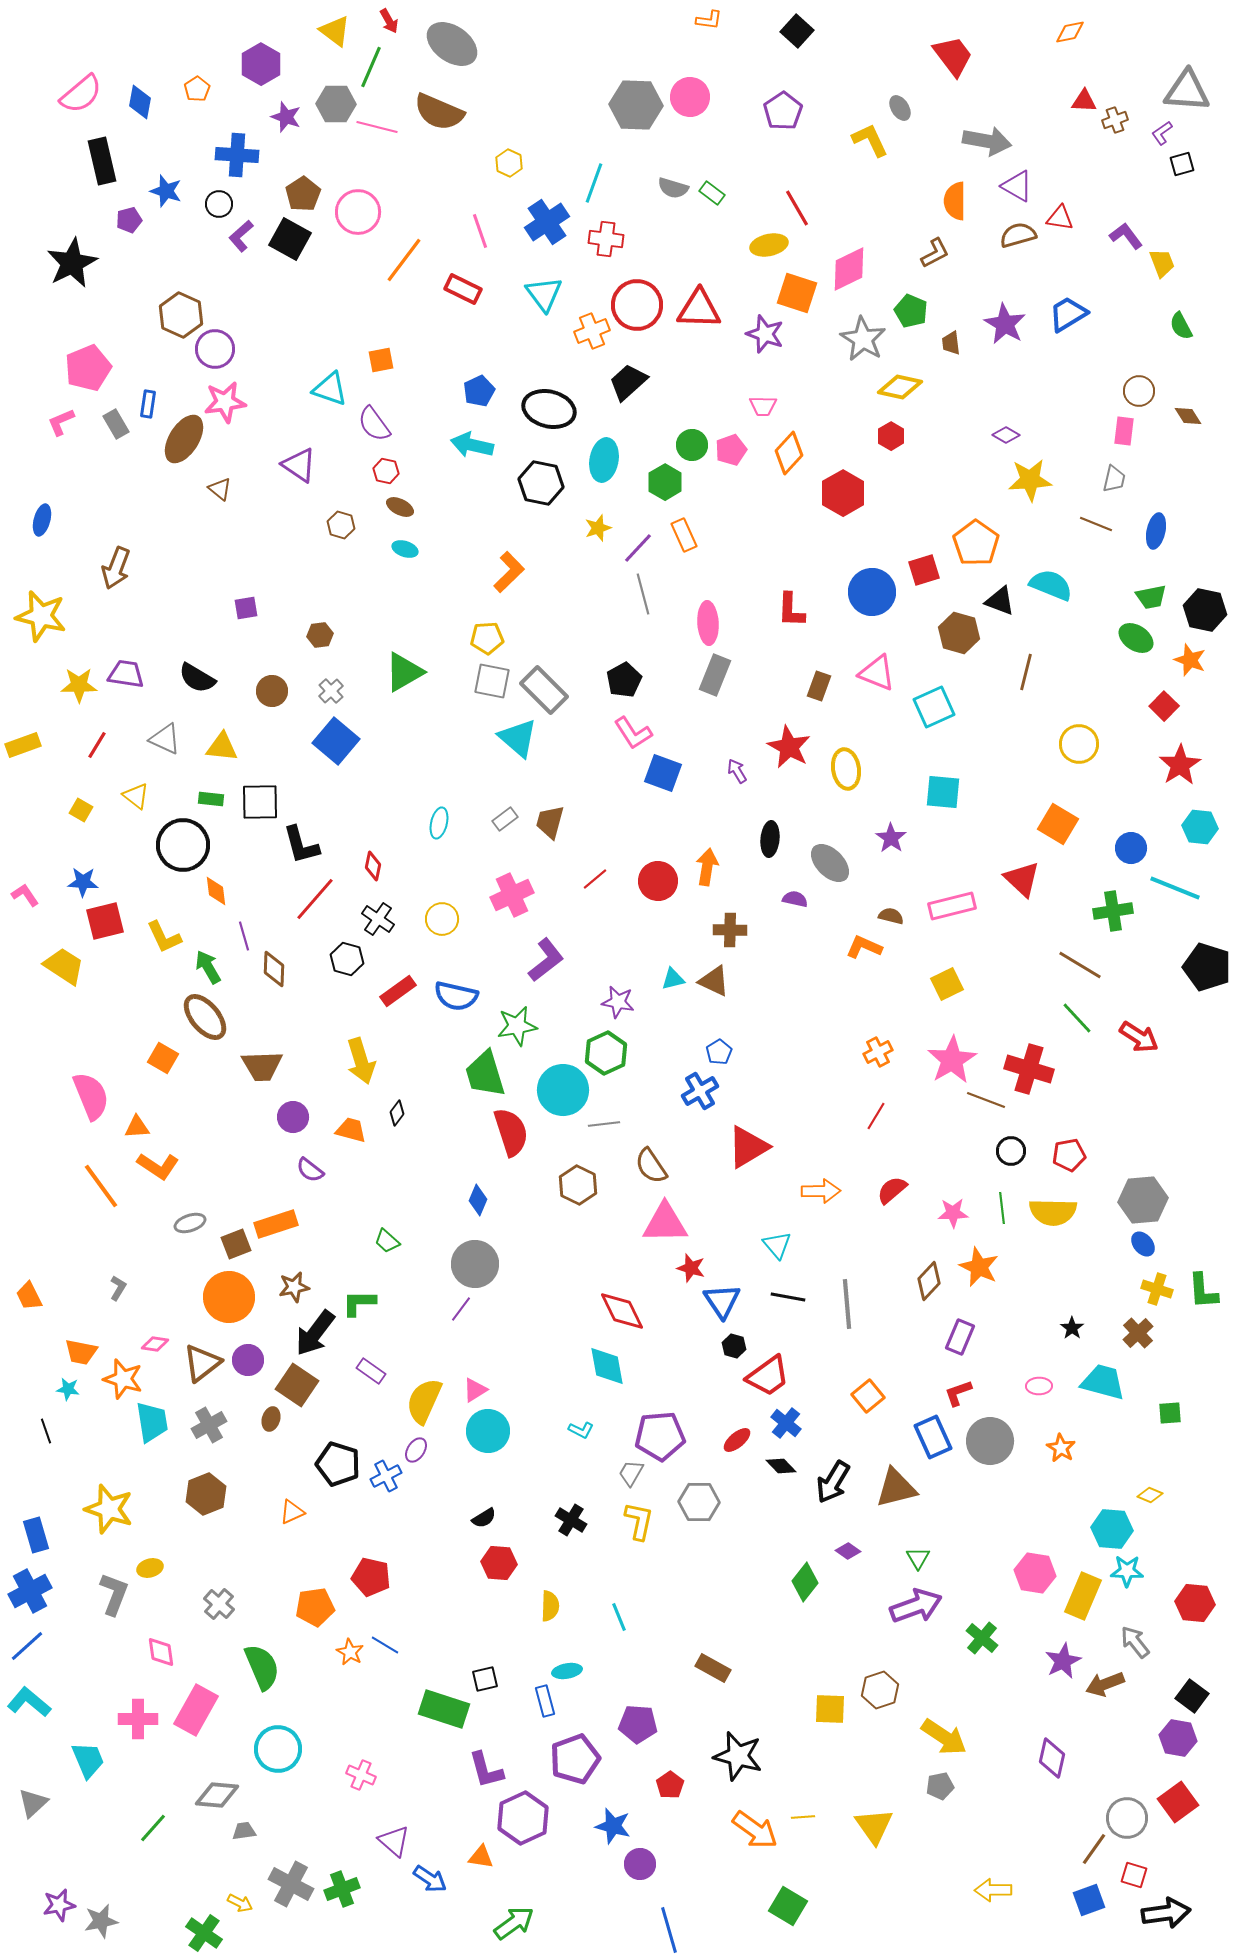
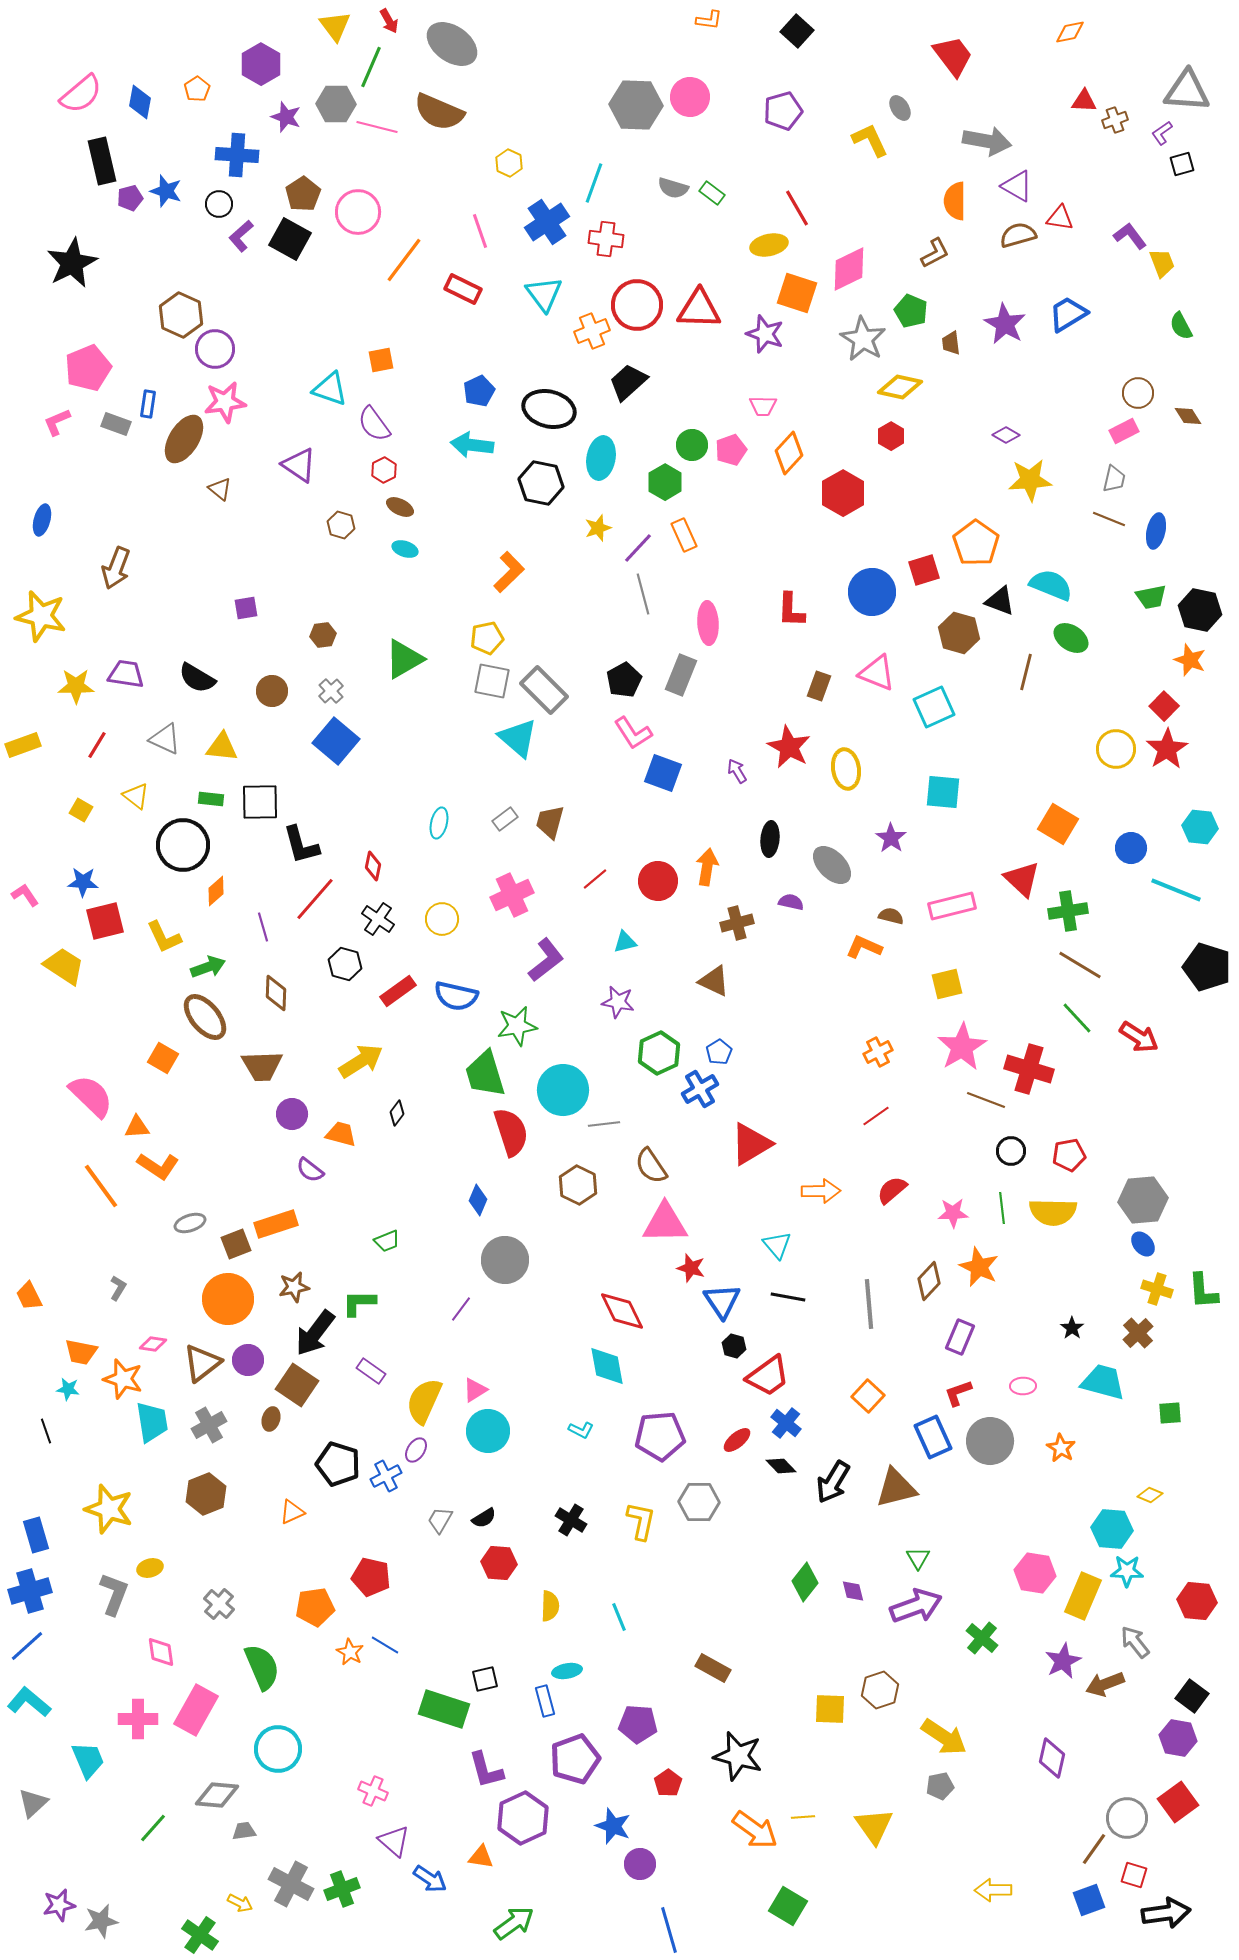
yellow triangle at (335, 31): moved 5 px up; rotated 16 degrees clockwise
purple pentagon at (783, 111): rotated 18 degrees clockwise
purple pentagon at (129, 220): moved 1 px right, 22 px up
purple L-shape at (1126, 236): moved 4 px right
brown circle at (1139, 391): moved 1 px left, 2 px down
pink L-shape at (61, 422): moved 4 px left
gray rectangle at (116, 424): rotated 40 degrees counterclockwise
pink rectangle at (1124, 431): rotated 56 degrees clockwise
cyan arrow at (472, 445): rotated 6 degrees counterclockwise
cyan ellipse at (604, 460): moved 3 px left, 2 px up
red hexagon at (386, 471): moved 2 px left, 1 px up; rotated 20 degrees clockwise
brown line at (1096, 524): moved 13 px right, 5 px up
black hexagon at (1205, 610): moved 5 px left
brown hexagon at (320, 635): moved 3 px right
yellow pentagon at (487, 638): rotated 8 degrees counterclockwise
green ellipse at (1136, 638): moved 65 px left
green triangle at (404, 672): moved 13 px up
gray rectangle at (715, 675): moved 34 px left
yellow star at (79, 685): moved 3 px left, 1 px down
yellow circle at (1079, 744): moved 37 px right, 5 px down
red star at (1180, 765): moved 13 px left, 16 px up
gray ellipse at (830, 863): moved 2 px right, 2 px down
cyan line at (1175, 888): moved 1 px right, 2 px down
orange diamond at (216, 891): rotated 56 degrees clockwise
purple semicircle at (795, 899): moved 4 px left, 3 px down
green cross at (1113, 911): moved 45 px left
brown cross at (730, 930): moved 7 px right, 7 px up; rotated 16 degrees counterclockwise
purple line at (244, 936): moved 19 px right, 9 px up
black hexagon at (347, 959): moved 2 px left, 5 px down
green arrow at (208, 967): rotated 100 degrees clockwise
brown diamond at (274, 969): moved 2 px right, 24 px down
cyan triangle at (673, 979): moved 48 px left, 37 px up
yellow square at (947, 984): rotated 12 degrees clockwise
green hexagon at (606, 1053): moved 53 px right
pink star at (952, 1060): moved 10 px right, 13 px up
yellow arrow at (361, 1061): rotated 105 degrees counterclockwise
blue cross at (700, 1091): moved 2 px up
pink semicircle at (91, 1096): rotated 24 degrees counterclockwise
red line at (876, 1116): rotated 24 degrees clockwise
purple circle at (293, 1117): moved 1 px left, 3 px up
orange trapezoid at (351, 1130): moved 10 px left, 4 px down
red triangle at (748, 1147): moved 3 px right, 3 px up
green trapezoid at (387, 1241): rotated 64 degrees counterclockwise
gray circle at (475, 1264): moved 30 px right, 4 px up
orange circle at (229, 1297): moved 1 px left, 2 px down
gray line at (847, 1304): moved 22 px right
pink diamond at (155, 1344): moved 2 px left
pink ellipse at (1039, 1386): moved 16 px left
orange square at (868, 1396): rotated 8 degrees counterclockwise
gray trapezoid at (631, 1473): moved 191 px left, 47 px down
yellow L-shape at (639, 1521): moved 2 px right
purple diamond at (848, 1551): moved 5 px right, 40 px down; rotated 40 degrees clockwise
blue cross at (30, 1591): rotated 12 degrees clockwise
red hexagon at (1195, 1603): moved 2 px right, 2 px up
pink cross at (361, 1775): moved 12 px right, 16 px down
red pentagon at (670, 1785): moved 2 px left, 2 px up
blue star at (613, 1826): rotated 6 degrees clockwise
green cross at (204, 1933): moved 4 px left, 2 px down
